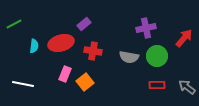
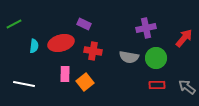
purple rectangle: rotated 64 degrees clockwise
green circle: moved 1 px left, 2 px down
pink rectangle: rotated 21 degrees counterclockwise
white line: moved 1 px right
